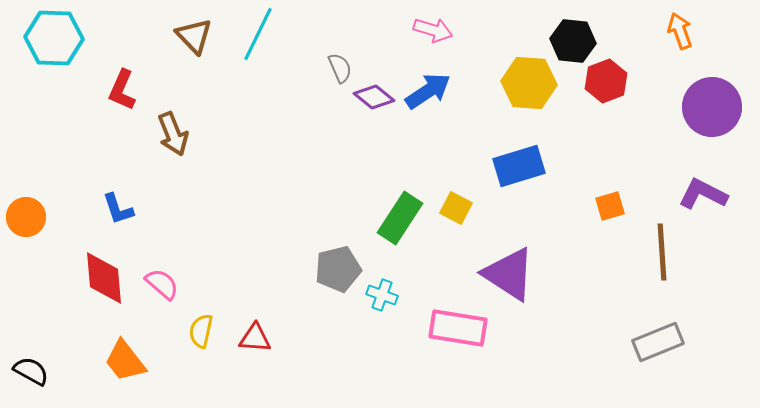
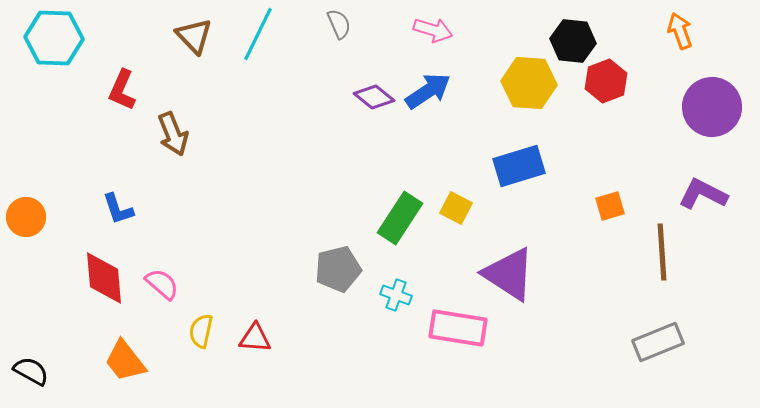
gray semicircle: moved 1 px left, 44 px up
cyan cross: moved 14 px right
